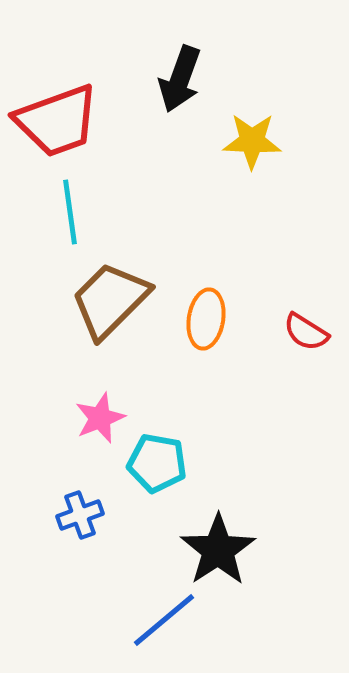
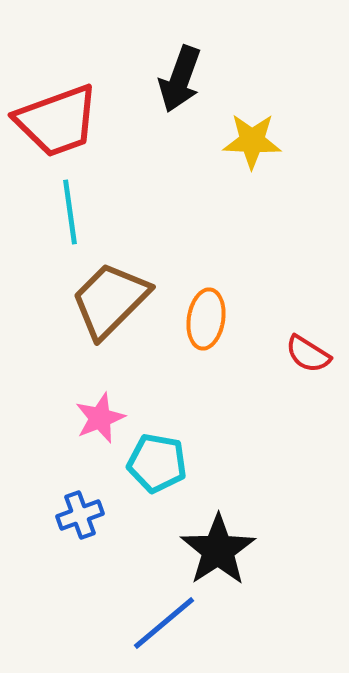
red semicircle: moved 2 px right, 22 px down
blue line: moved 3 px down
